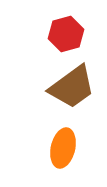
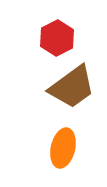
red hexagon: moved 9 px left, 4 px down; rotated 12 degrees counterclockwise
